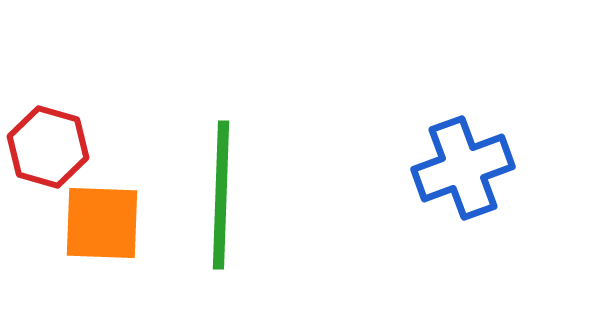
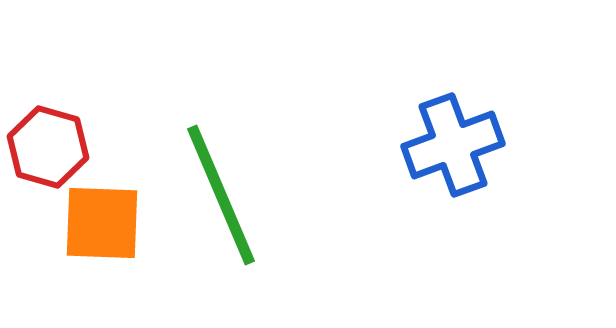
blue cross: moved 10 px left, 23 px up
green line: rotated 25 degrees counterclockwise
